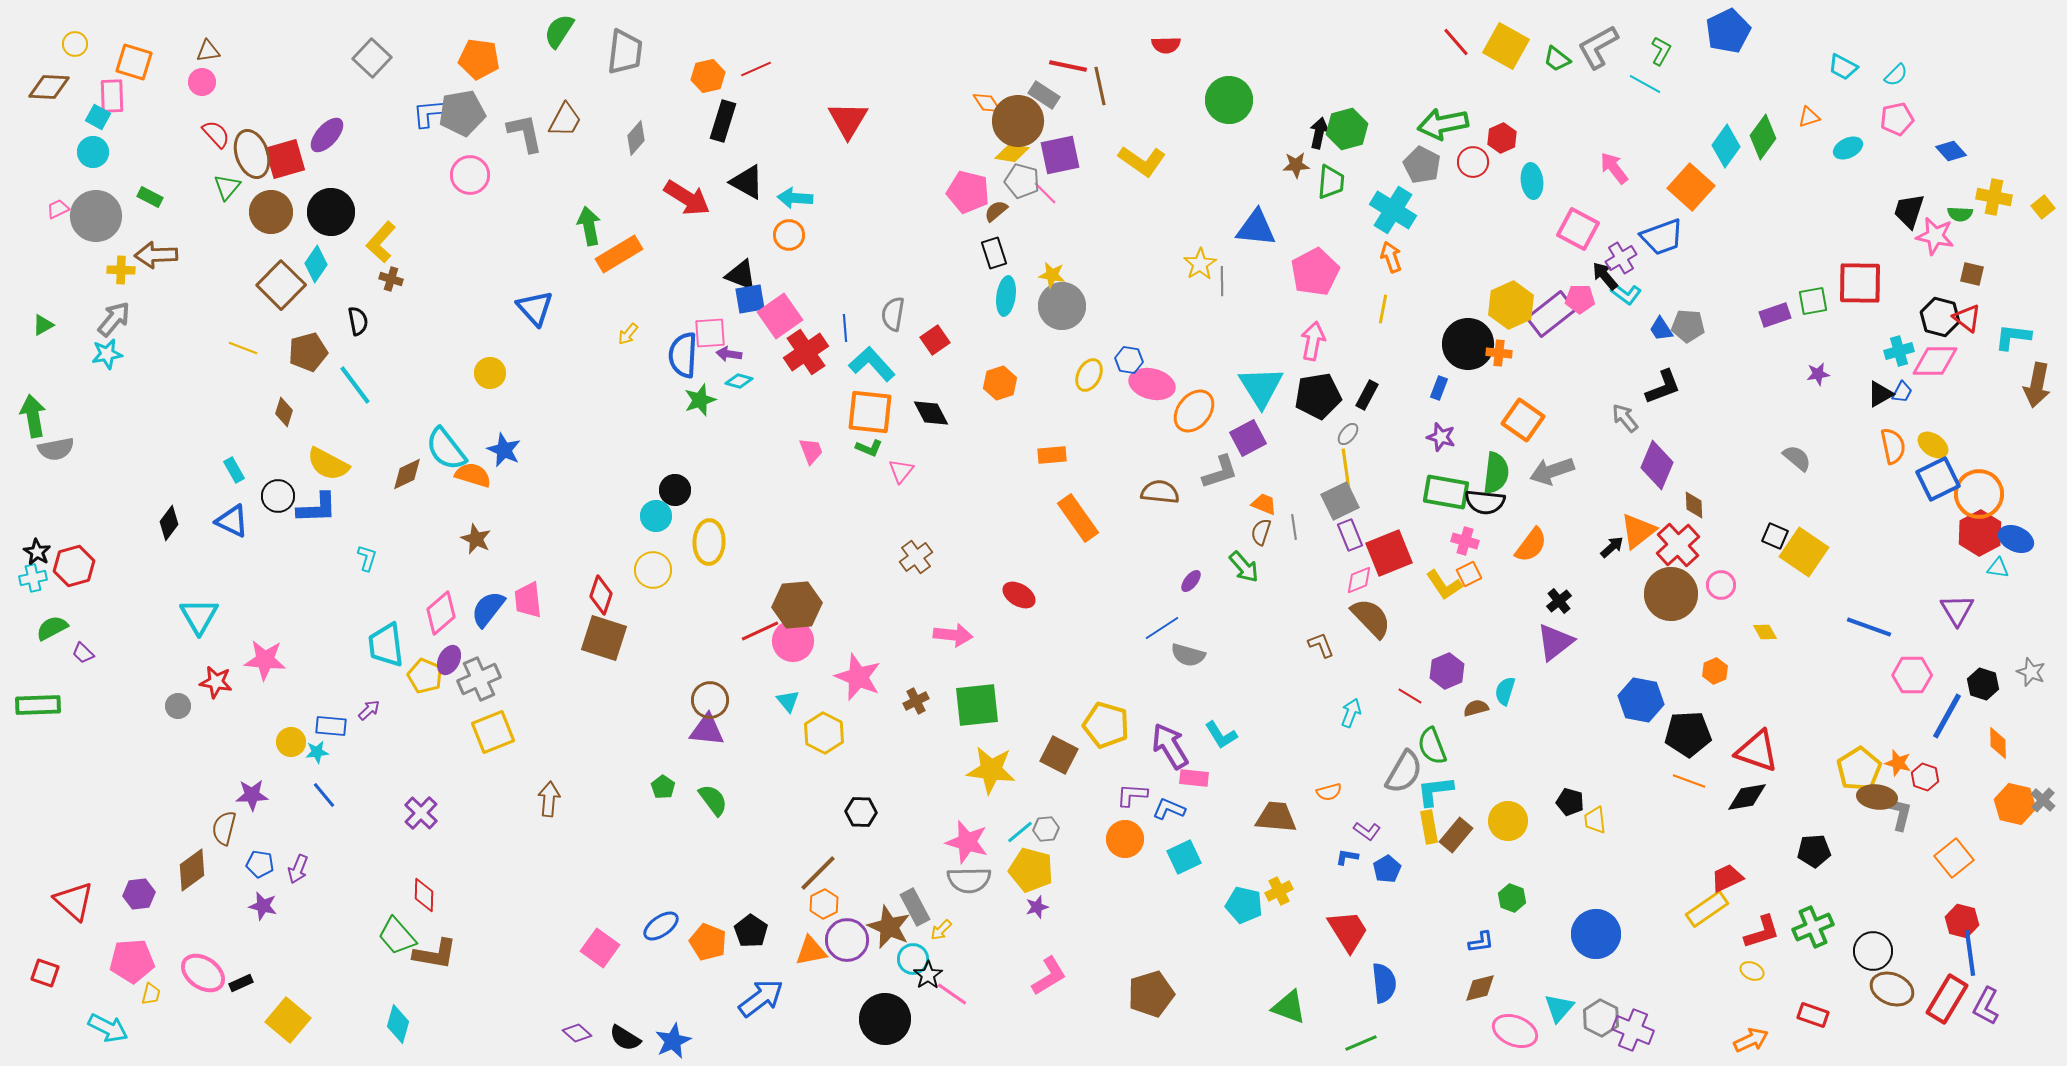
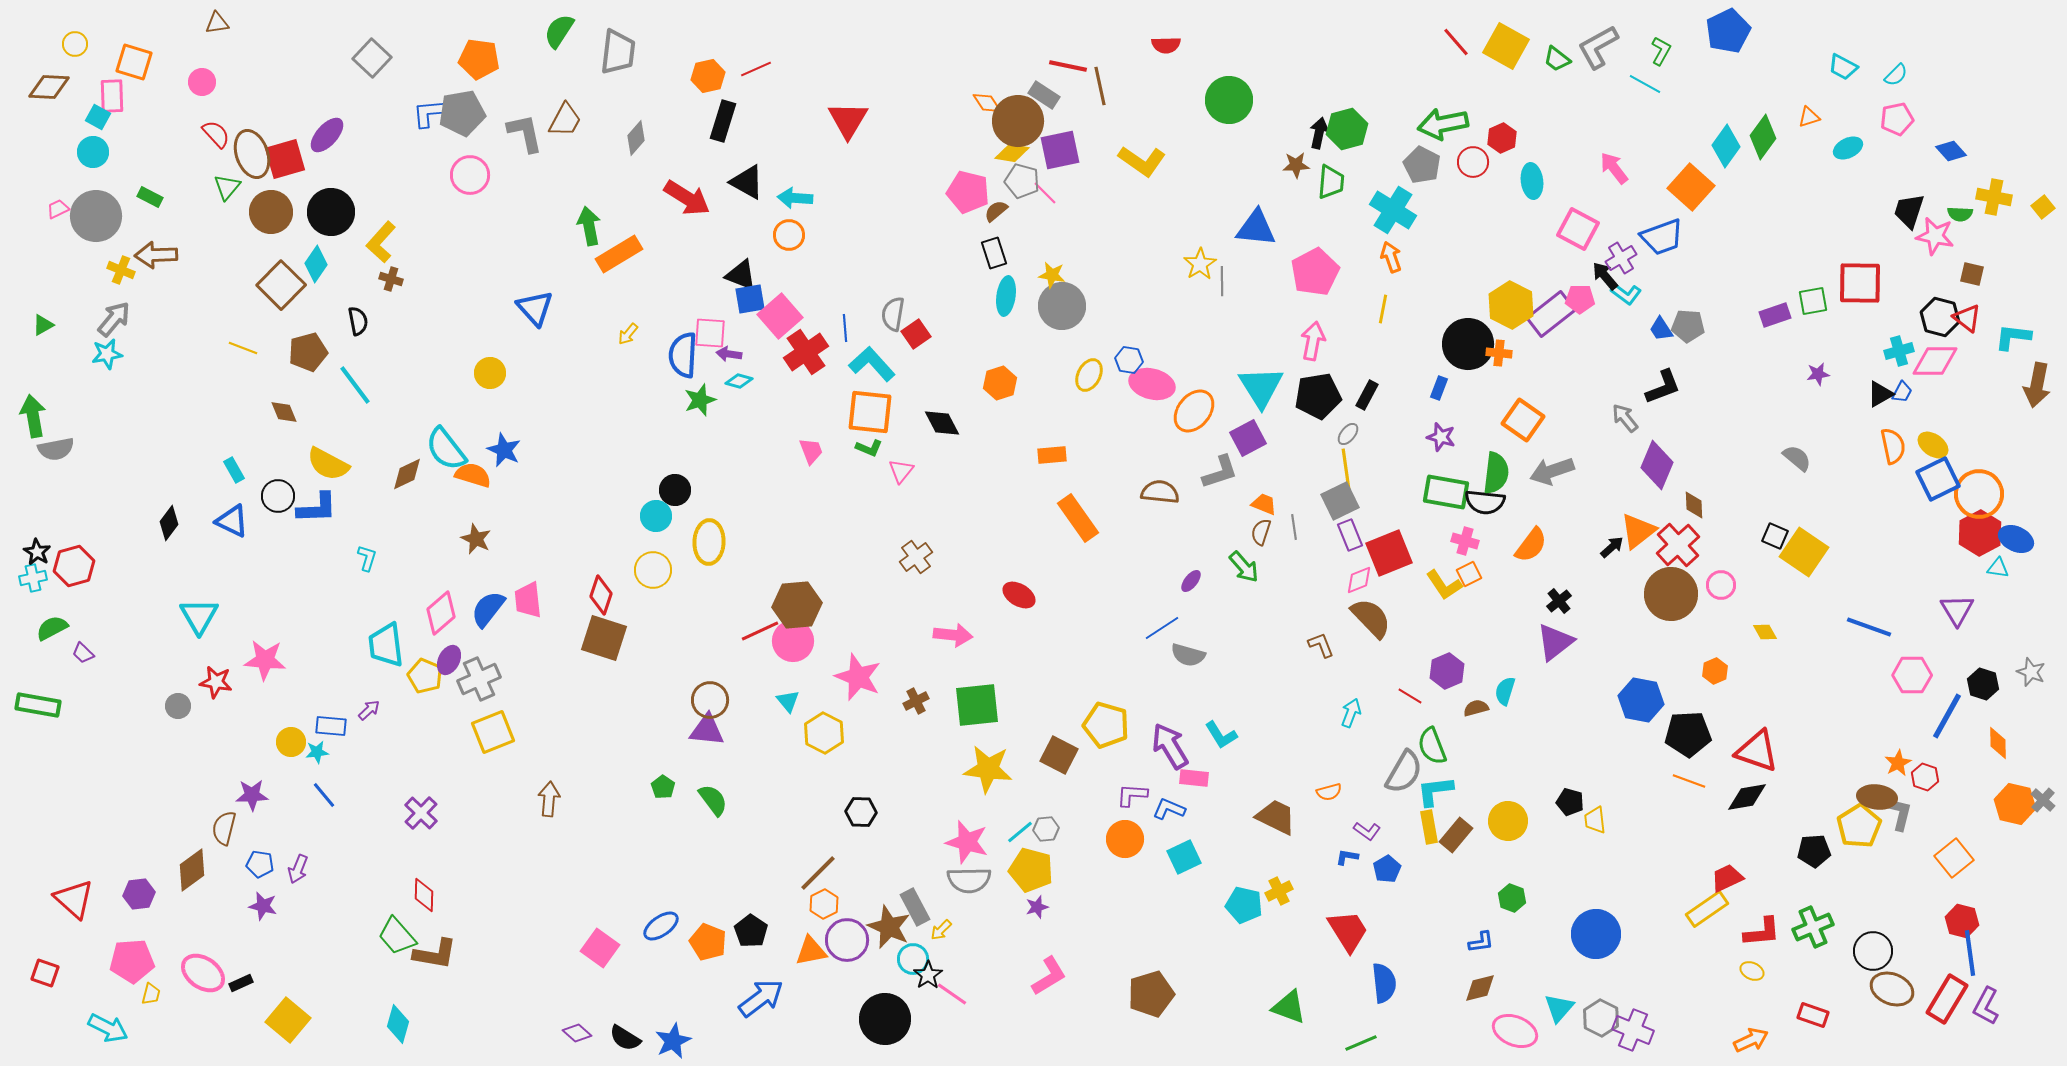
brown triangle at (208, 51): moved 9 px right, 28 px up
gray trapezoid at (625, 52): moved 7 px left
purple square at (1060, 155): moved 5 px up
yellow cross at (121, 270): rotated 20 degrees clockwise
yellow hexagon at (1511, 305): rotated 9 degrees counterclockwise
pink square at (780, 316): rotated 6 degrees counterclockwise
pink square at (710, 333): rotated 8 degrees clockwise
red square at (935, 340): moved 19 px left, 6 px up
brown diamond at (284, 412): rotated 40 degrees counterclockwise
black diamond at (931, 413): moved 11 px right, 10 px down
green rectangle at (38, 705): rotated 12 degrees clockwise
orange star at (1898, 763): rotated 28 degrees clockwise
yellow pentagon at (1859, 769): moved 57 px down
yellow star at (991, 770): moved 3 px left, 1 px up
brown trapezoid at (1276, 817): rotated 21 degrees clockwise
red triangle at (74, 901): moved 2 px up
red L-shape at (1762, 932): rotated 12 degrees clockwise
